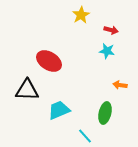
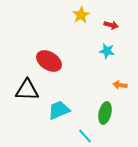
red arrow: moved 5 px up
